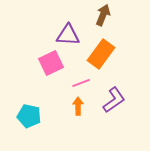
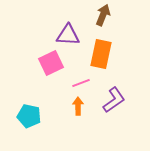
orange rectangle: rotated 24 degrees counterclockwise
